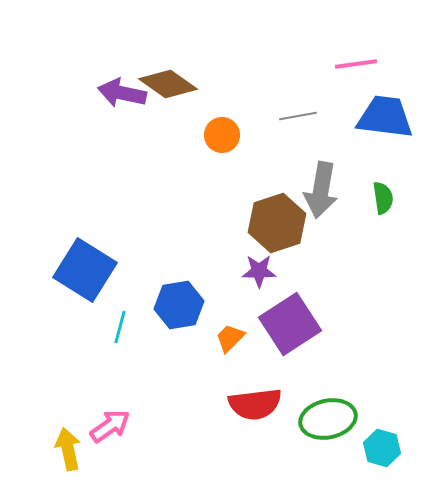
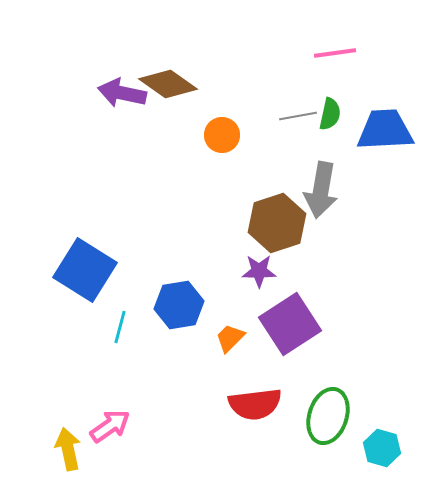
pink line: moved 21 px left, 11 px up
blue trapezoid: moved 13 px down; rotated 10 degrees counterclockwise
green semicircle: moved 53 px left, 84 px up; rotated 20 degrees clockwise
green ellipse: moved 3 px up; rotated 60 degrees counterclockwise
